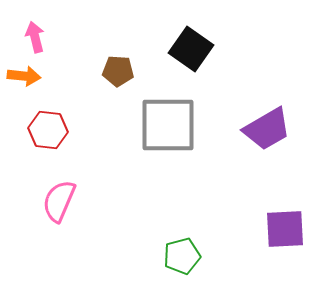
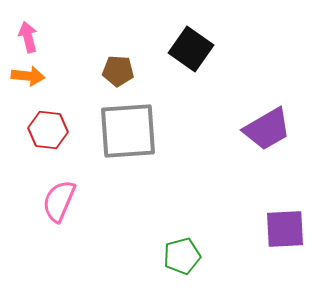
pink arrow: moved 7 px left
orange arrow: moved 4 px right
gray square: moved 40 px left, 6 px down; rotated 4 degrees counterclockwise
